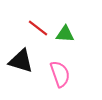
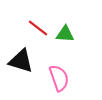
pink semicircle: moved 1 px left, 4 px down
